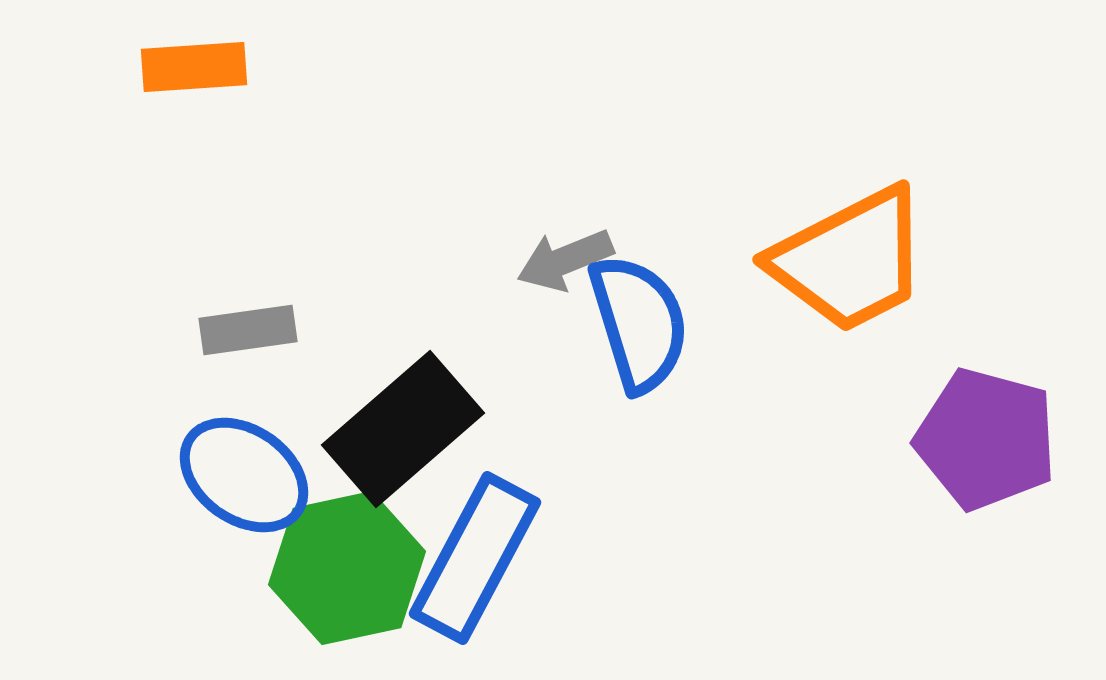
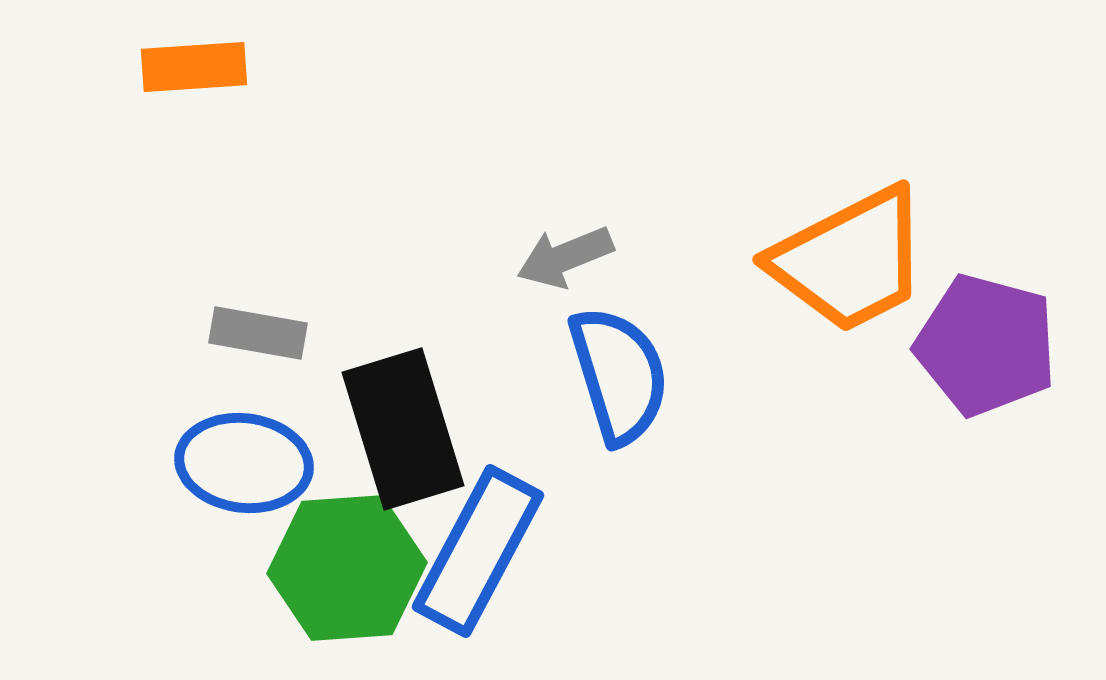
gray arrow: moved 3 px up
blue semicircle: moved 20 px left, 52 px down
gray rectangle: moved 10 px right, 3 px down; rotated 18 degrees clockwise
black rectangle: rotated 66 degrees counterclockwise
purple pentagon: moved 94 px up
blue ellipse: moved 12 px up; rotated 28 degrees counterclockwise
blue rectangle: moved 3 px right, 7 px up
green hexagon: rotated 8 degrees clockwise
